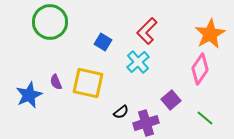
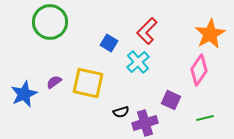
blue square: moved 6 px right, 1 px down
pink diamond: moved 1 px left, 1 px down
purple semicircle: moved 2 px left; rotated 77 degrees clockwise
blue star: moved 5 px left, 1 px up
purple square: rotated 24 degrees counterclockwise
black semicircle: rotated 21 degrees clockwise
green line: rotated 54 degrees counterclockwise
purple cross: moved 1 px left
